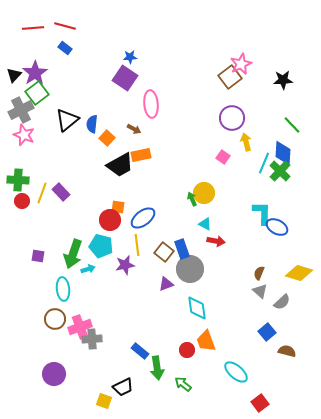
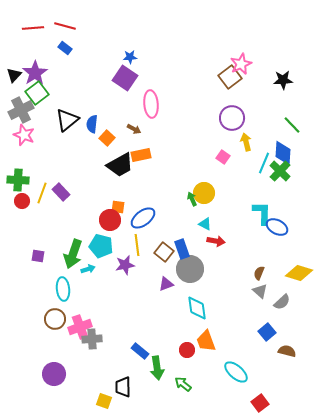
black trapezoid at (123, 387): rotated 115 degrees clockwise
